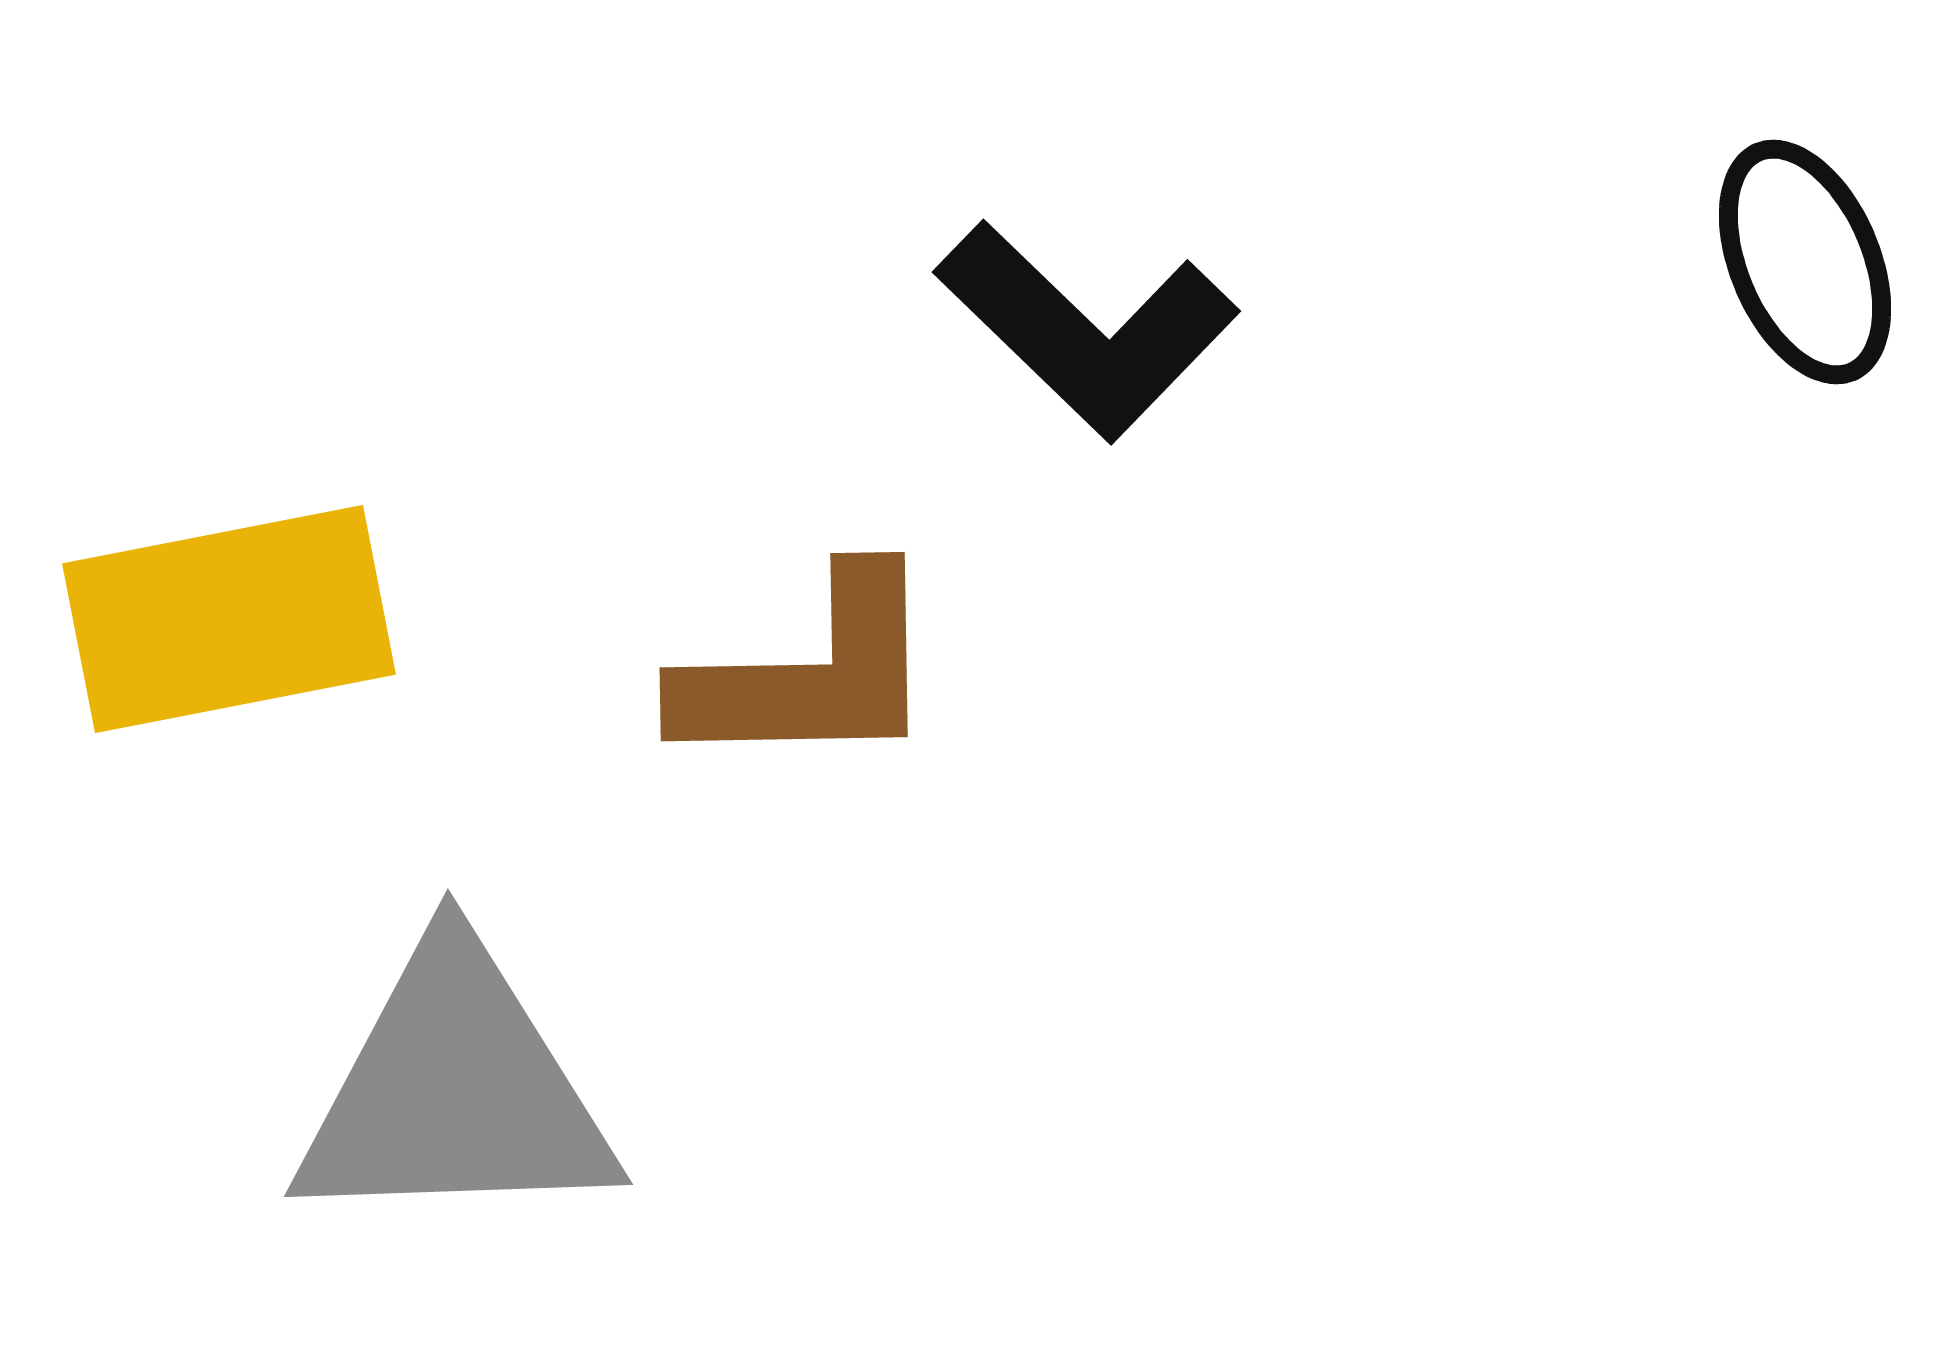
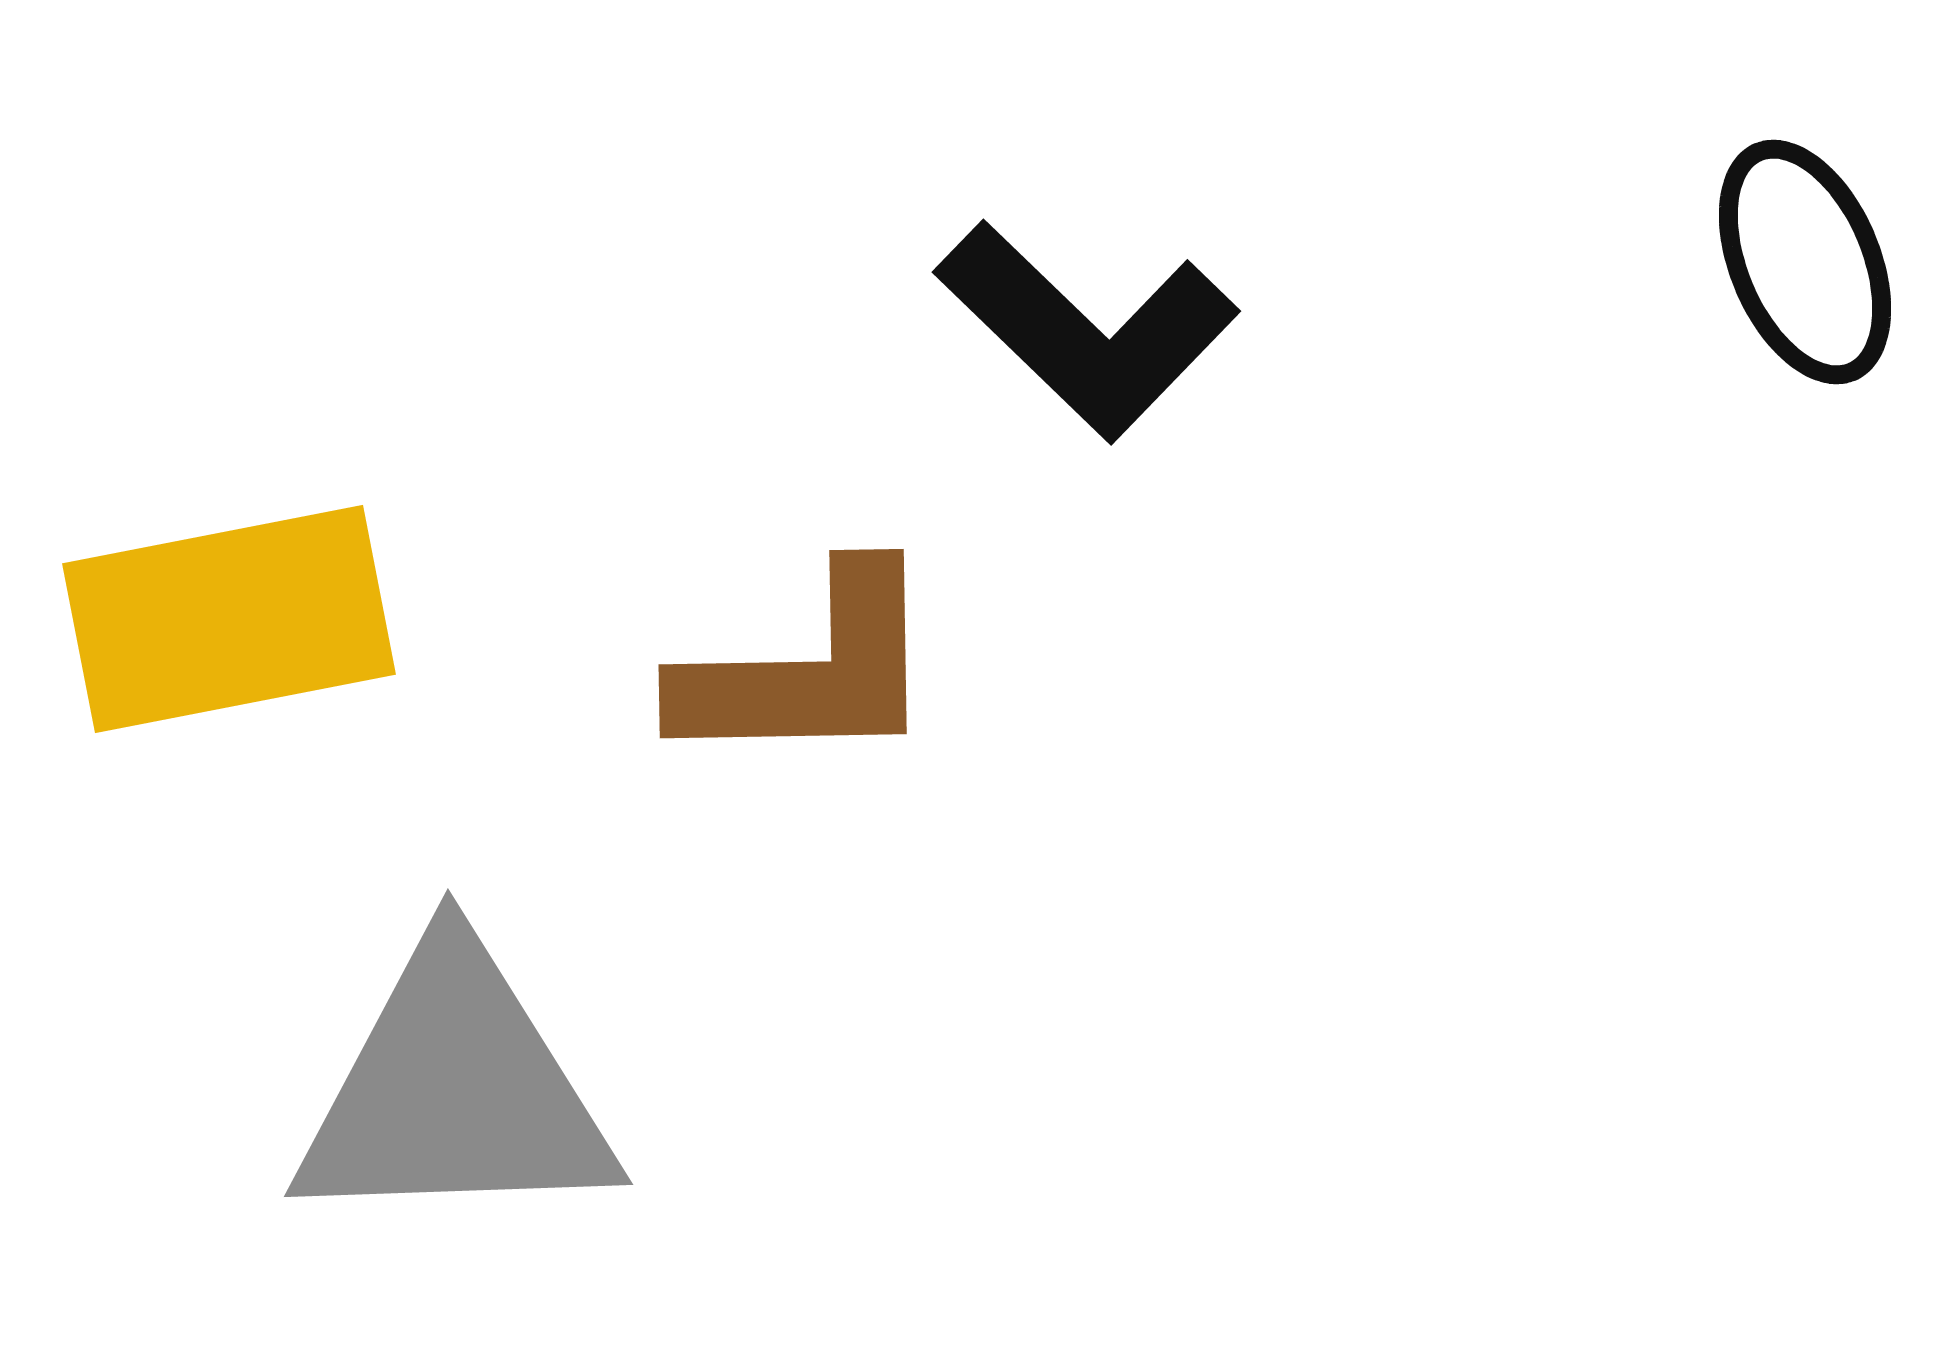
brown L-shape: moved 1 px left, 3 px up
